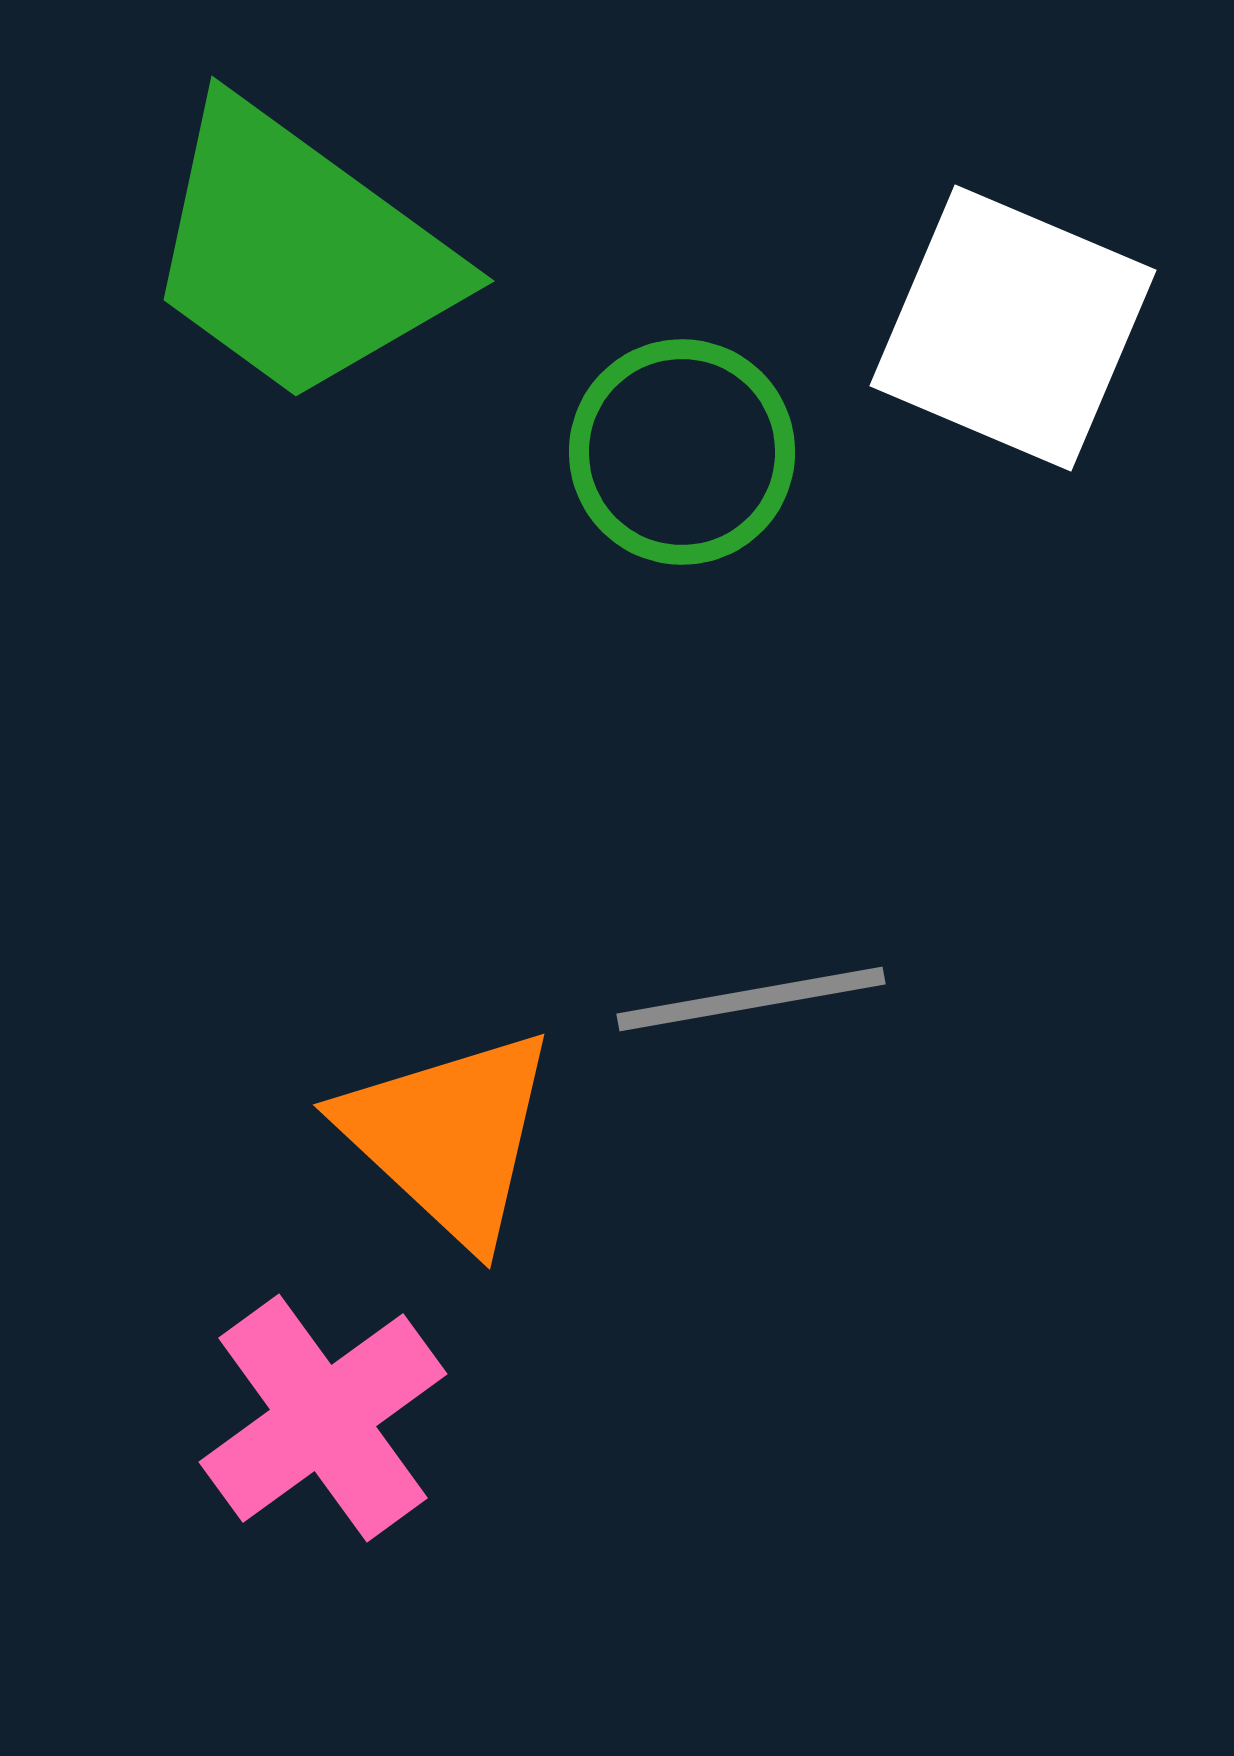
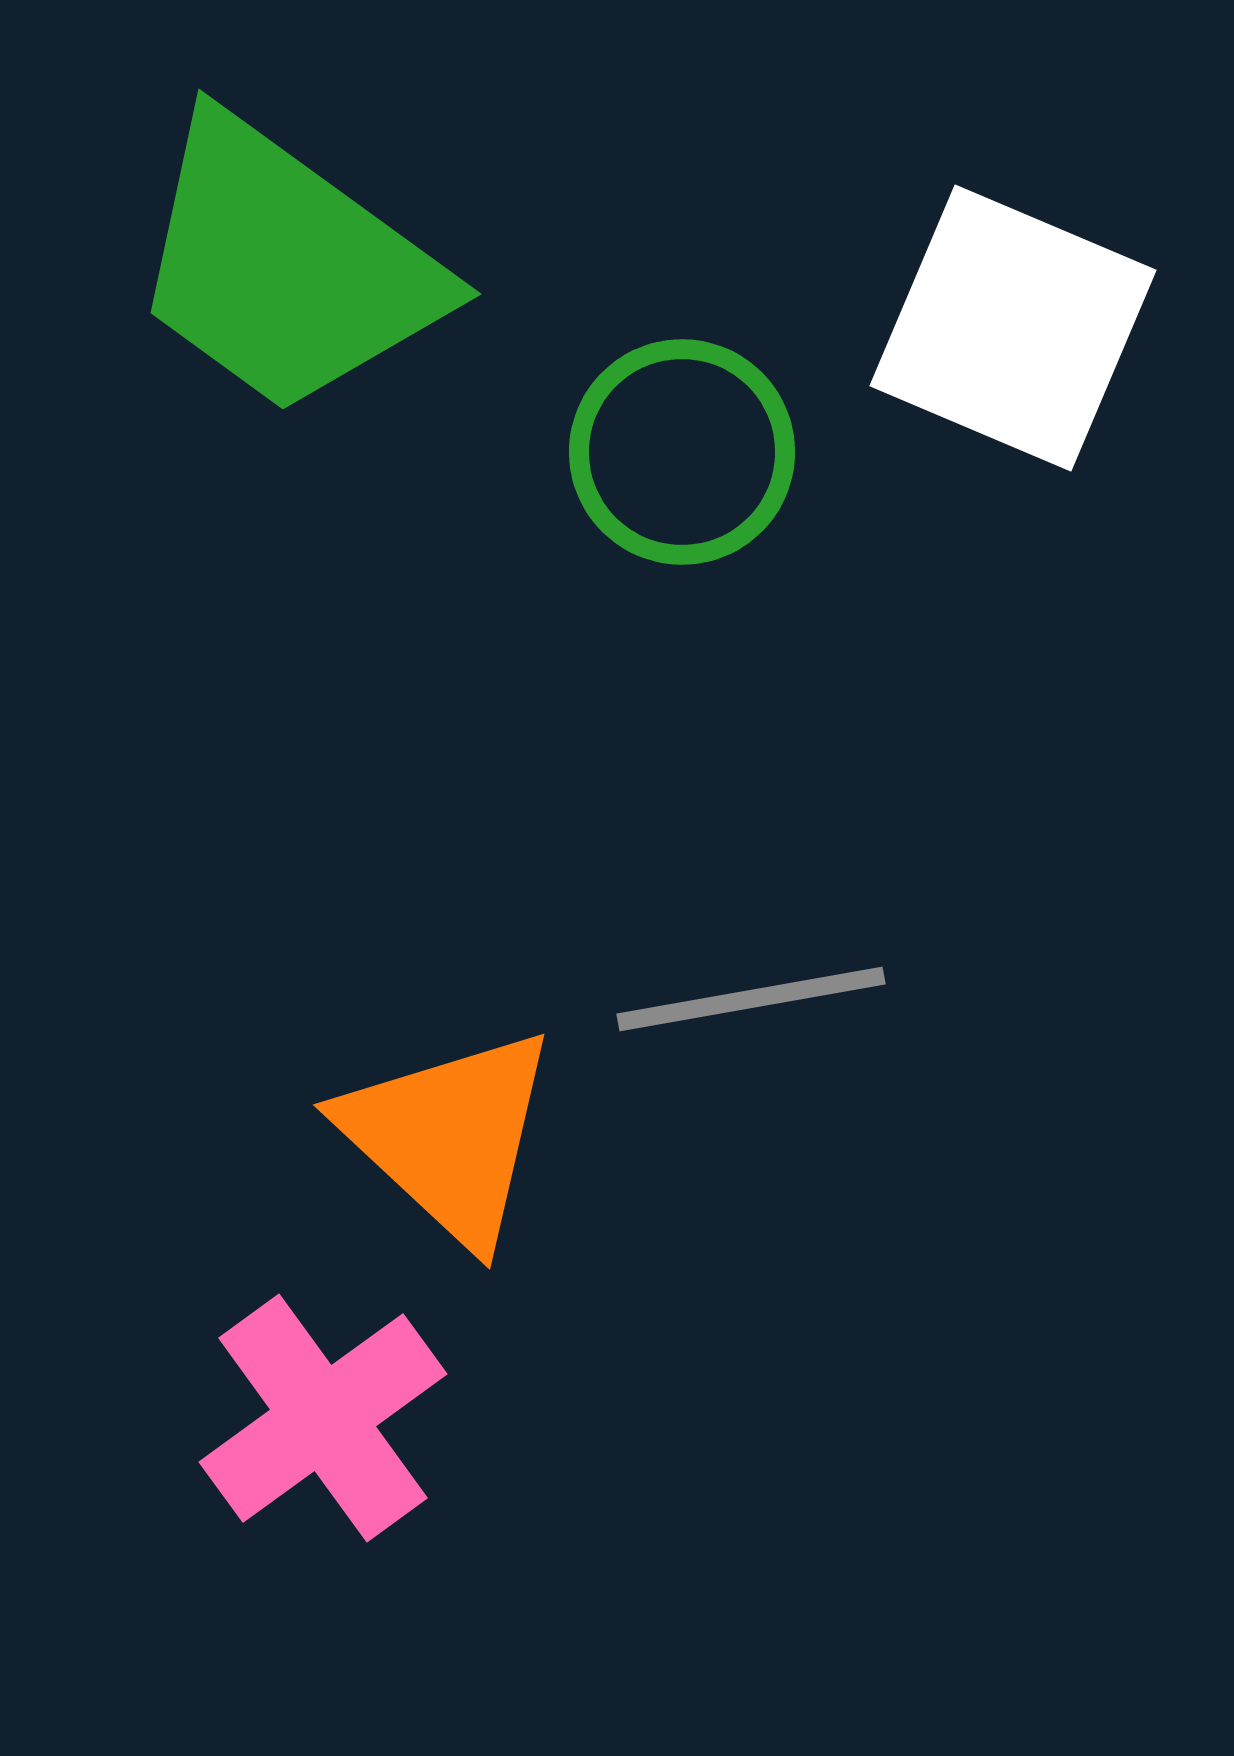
green trapezoid: moved 13 px left, 13 px down
